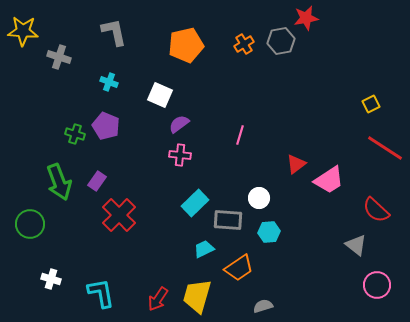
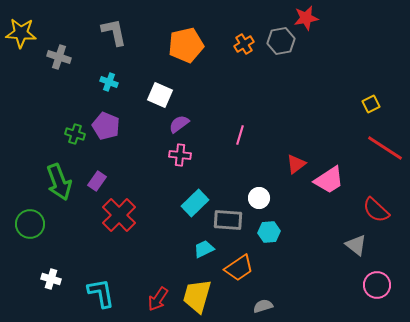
yellow star: moved 2 px left, 2 px down
